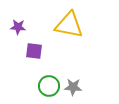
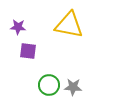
purple square: moved 6 px left
green circle: moved 1 px up
